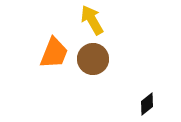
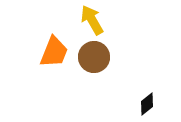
orange trapezoid: moved 1 px up
brown circle: moved 1 px right, 2 px up
